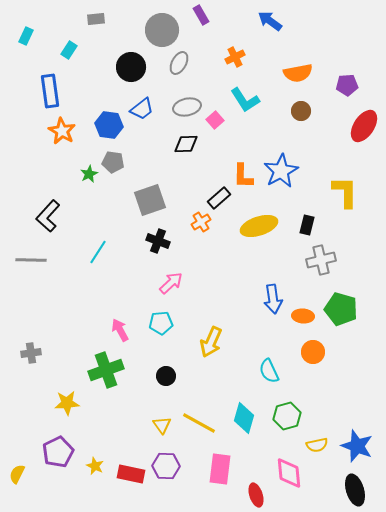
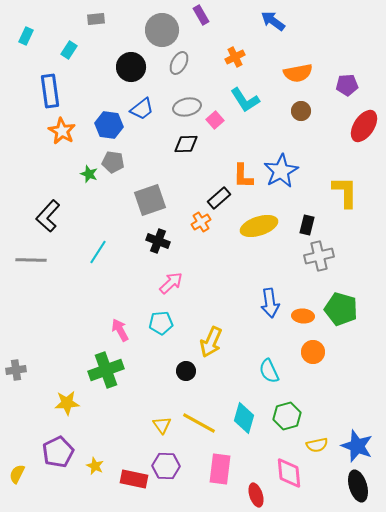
blue arrow at (270, 21): moved 3 px right
green star at (89, 174): rotated 24 degrees counterclockwise
gray cross at (321, 260): moved 2 px left, 4 px up
blue arrow at (273, 299): moved 3 px left, 4 px down
gray cross at (31, 353): moved 15 px left, 17 px down
black circle at (166, 376): moved 20 px right, 5 px up
red rectangle at (131, 474): moved 3 px right, 5 px down
black ellipse at (355, 490): moved 3 px right, 4 px up
